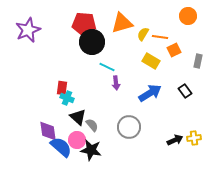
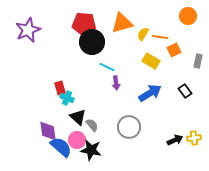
red rectangle: moved 2 px left; rotated 24 degrees counterclockwise
